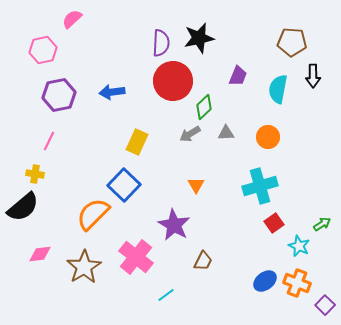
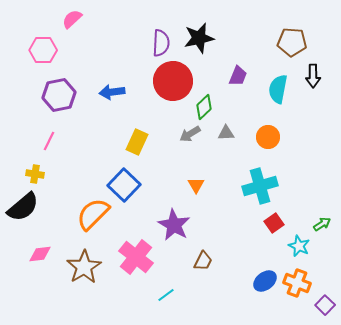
pink hexagon: rotated 12 degrees clockwise
